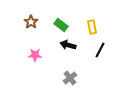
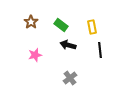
black line: rotated 35 degrees counterclockwise
pink star: rotated 16 degrees counterclockwise
